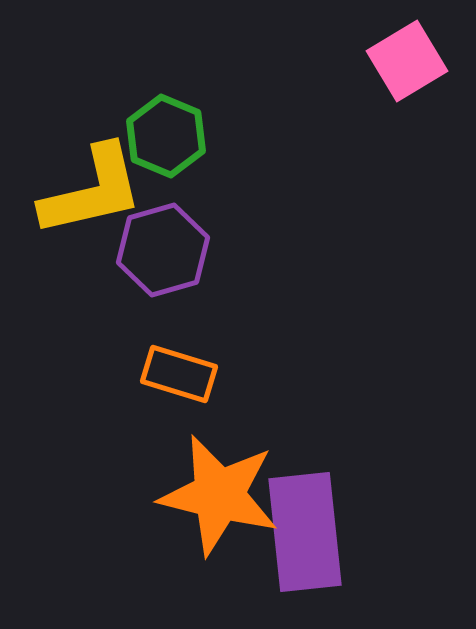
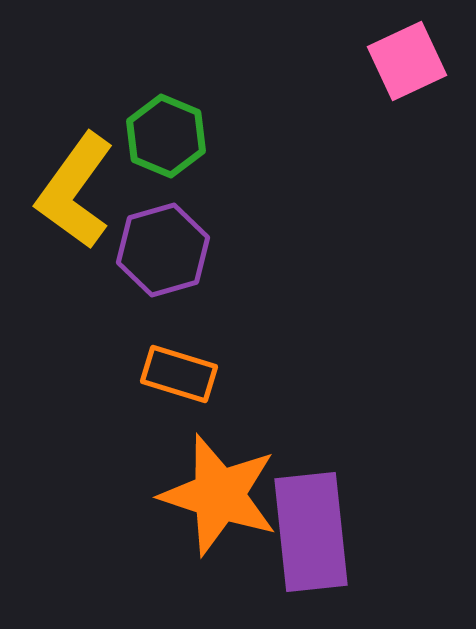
pink square: rotated 6 degrees clockwise
yellow L-shape: moved 17 px left; rotated 139 degrees clockwise
orange star: rotated 4 degrees clockwise
purple rectangle: moved 6 px right
